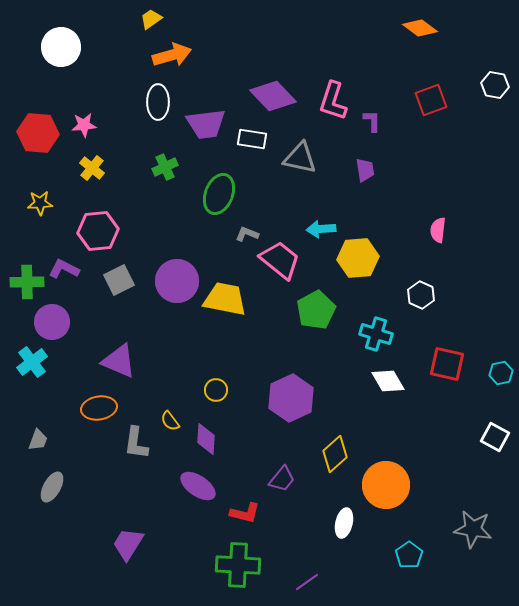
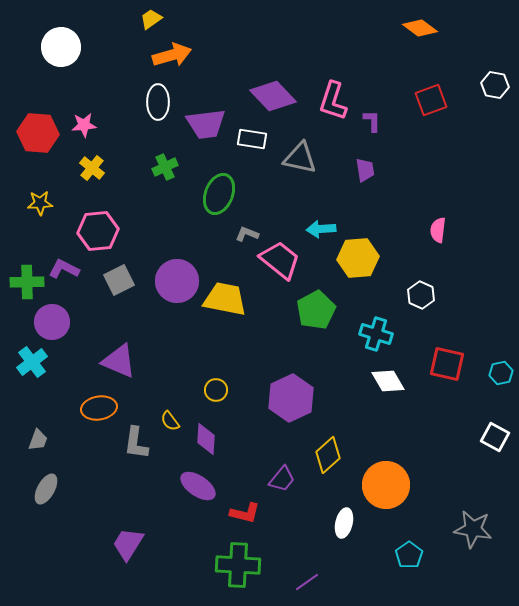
yellow diamond at (335, 454): moved 7 px left, 1 px down
gray ellipse at (52, 487): moved 6 px left, 2 px down
